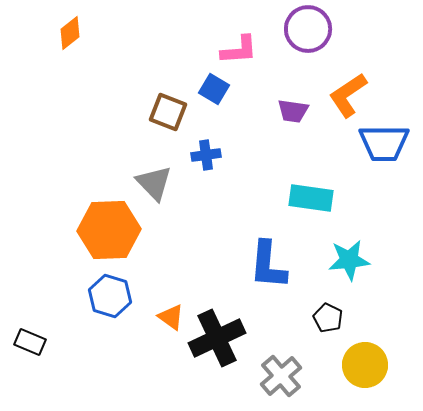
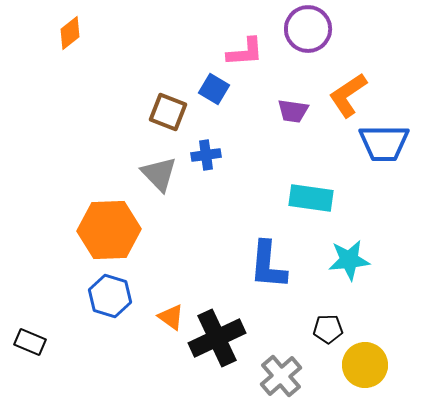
pink L-shape: moved 6 px right, 2 px down
gray triangle: moved 5 px right, 9 px up
black pentagon: moved 11 px down; rotated 28 degrees counterclockwise
